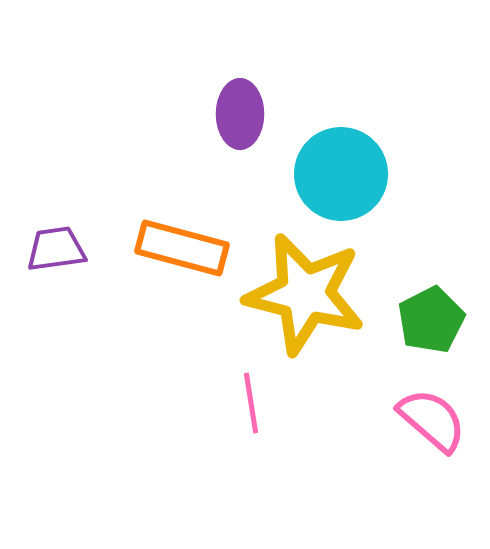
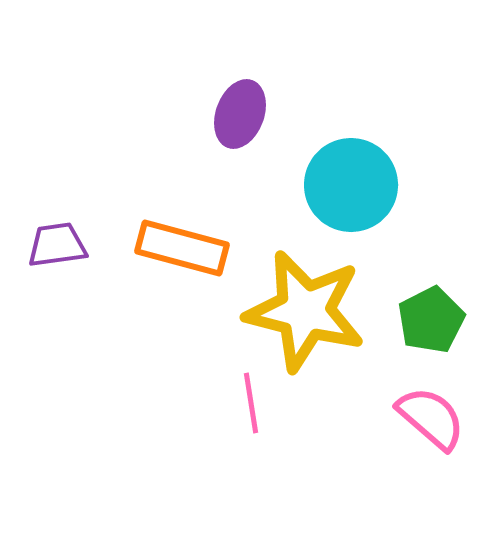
purple ellipse: rotated 20 degrees clockwise
cyan circle: moved 10 px right, 11 px down
purple trapezoid: moved 1 px right, 4 px up
yellow star: moved 17 px down
pink semicircle: moved 1 px left, 2 px up
